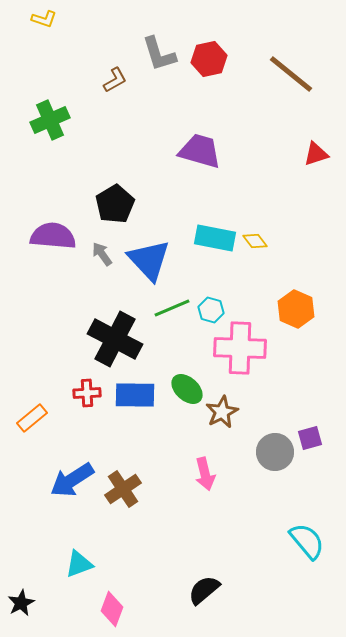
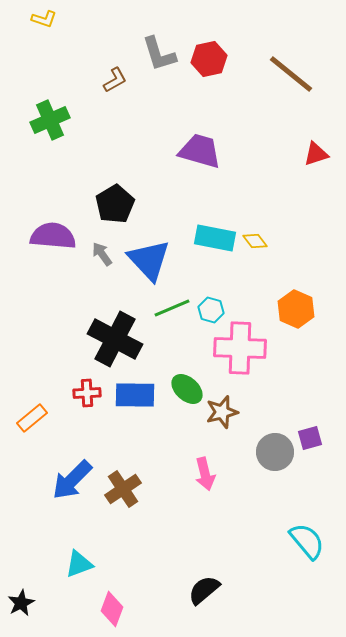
brown star: rotated 12 degrees clockwise
blue arrow: rotated 12 degrees counterclockwise
